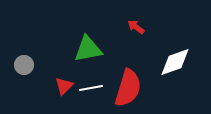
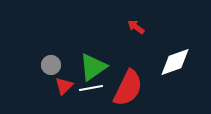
green triangle: moved 5 px right, 18 px down; rotated 24 degrees counterclockwise
gray circle: moved 27 px right
red semicircle: rotated 9 degrees clockwise
